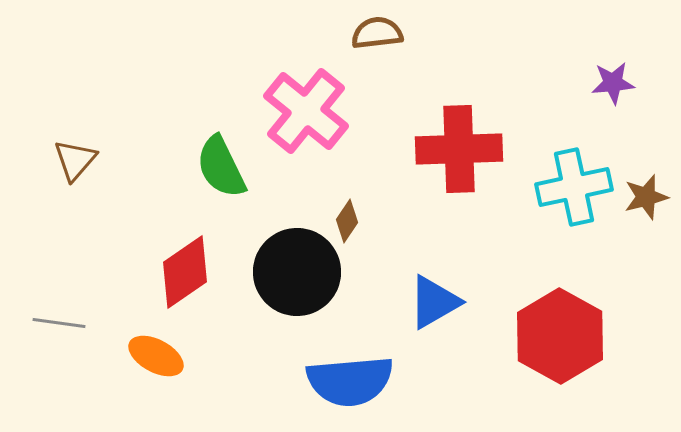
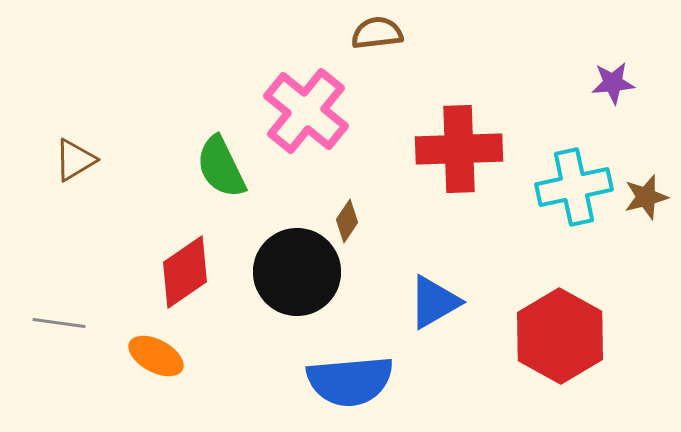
brown triangle: rotated 18 degrees clockwise
